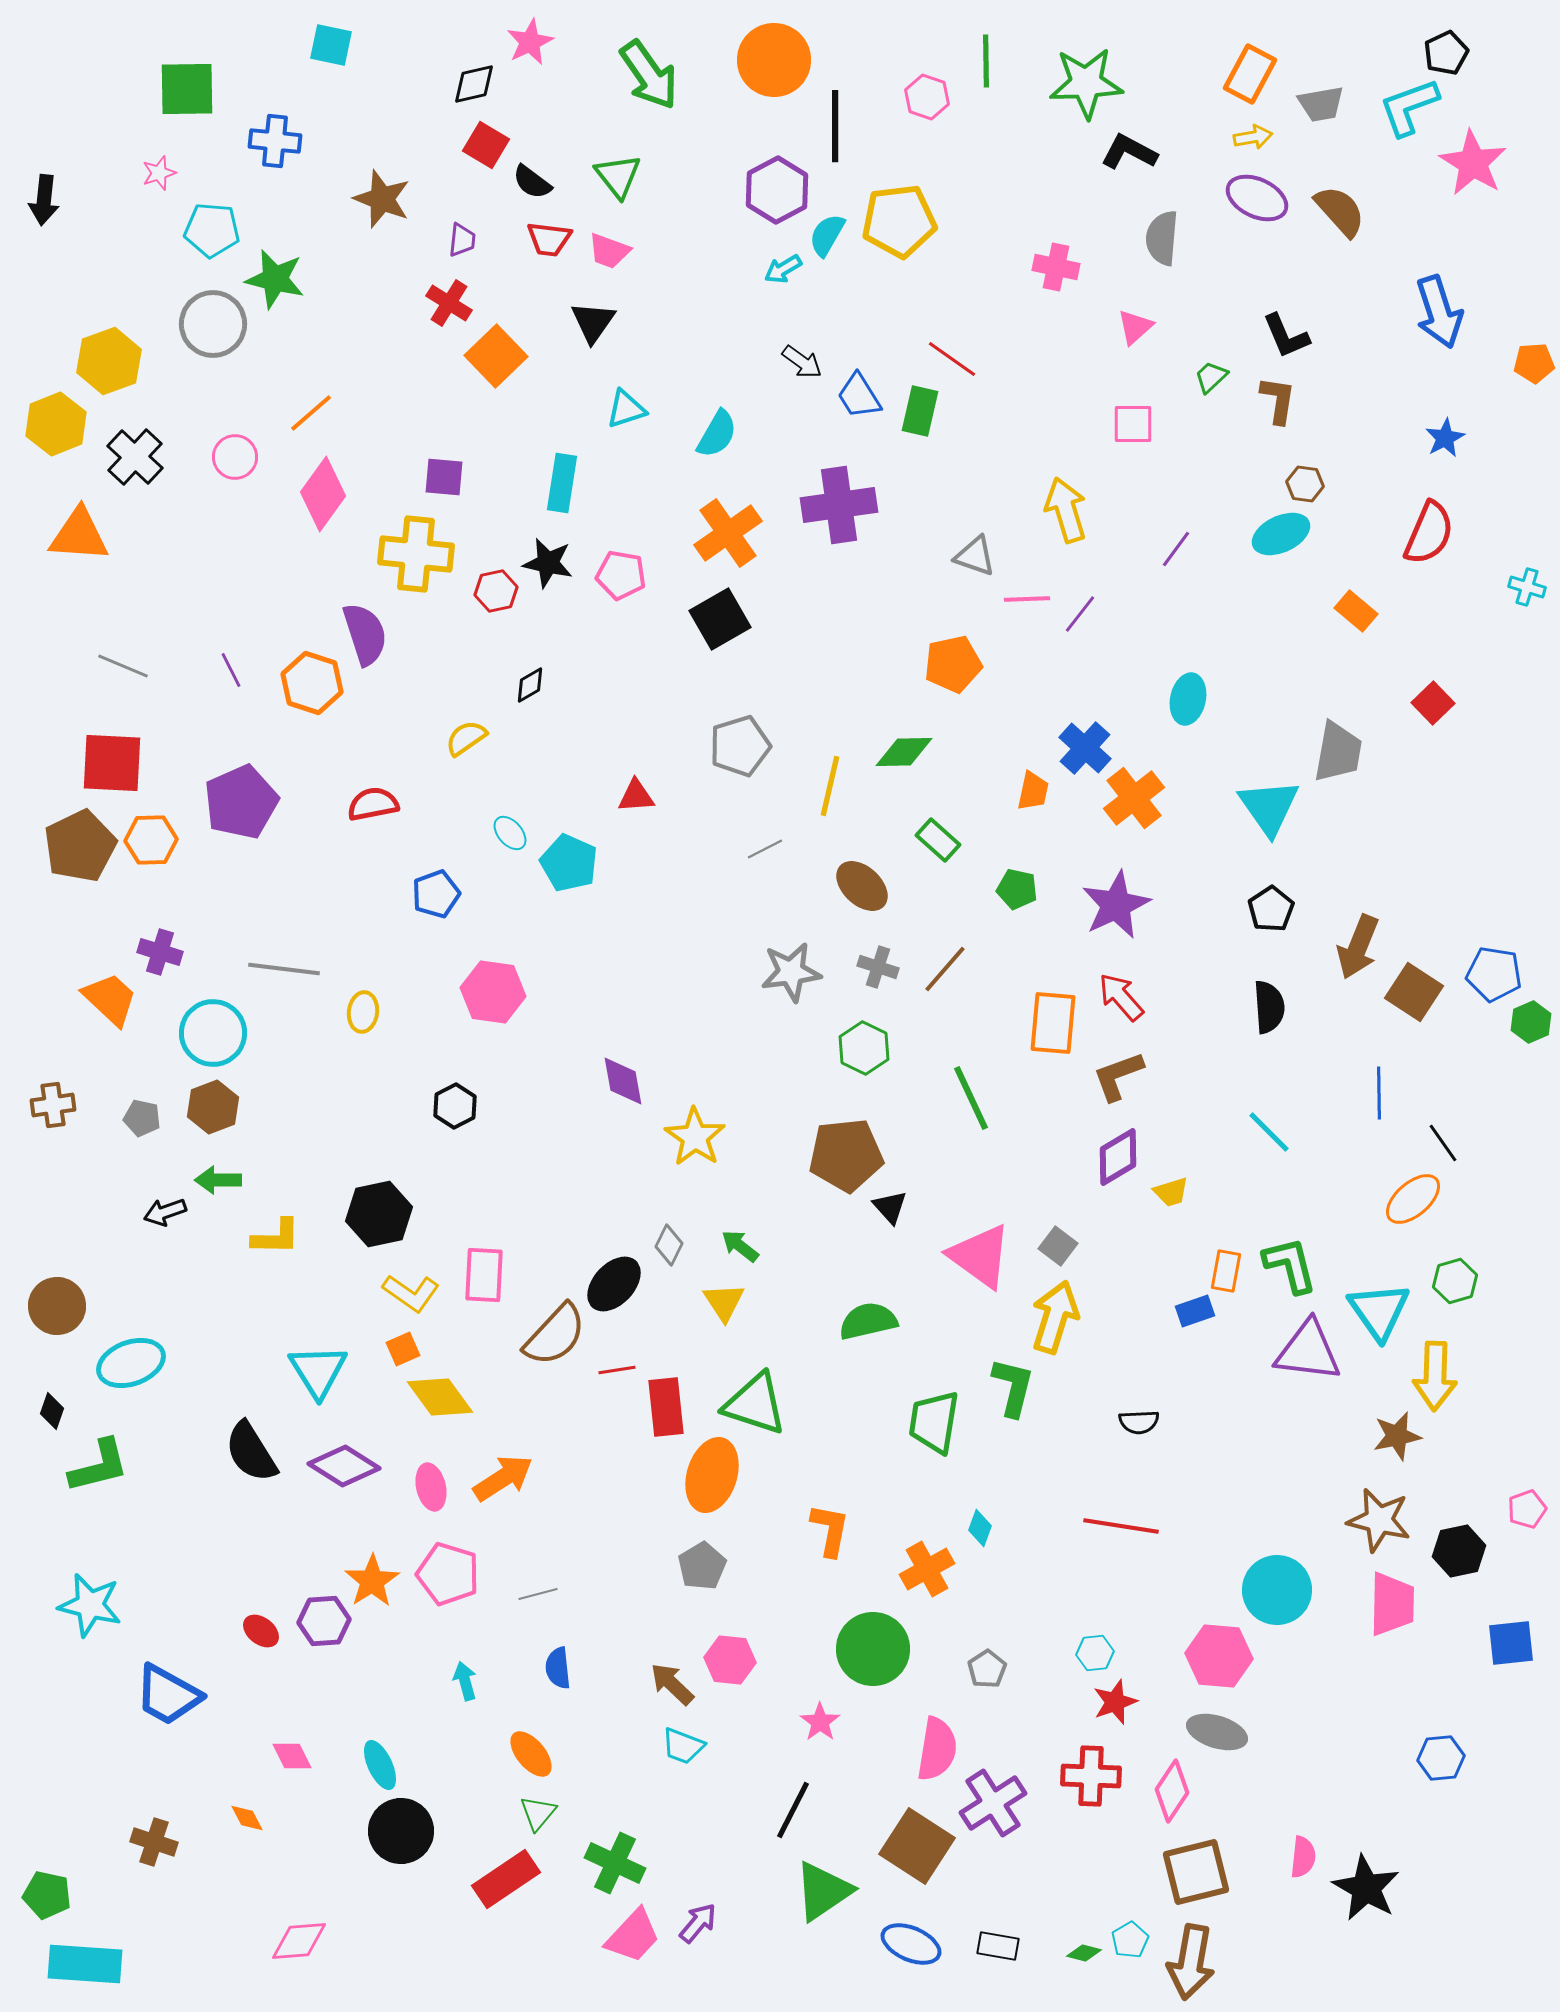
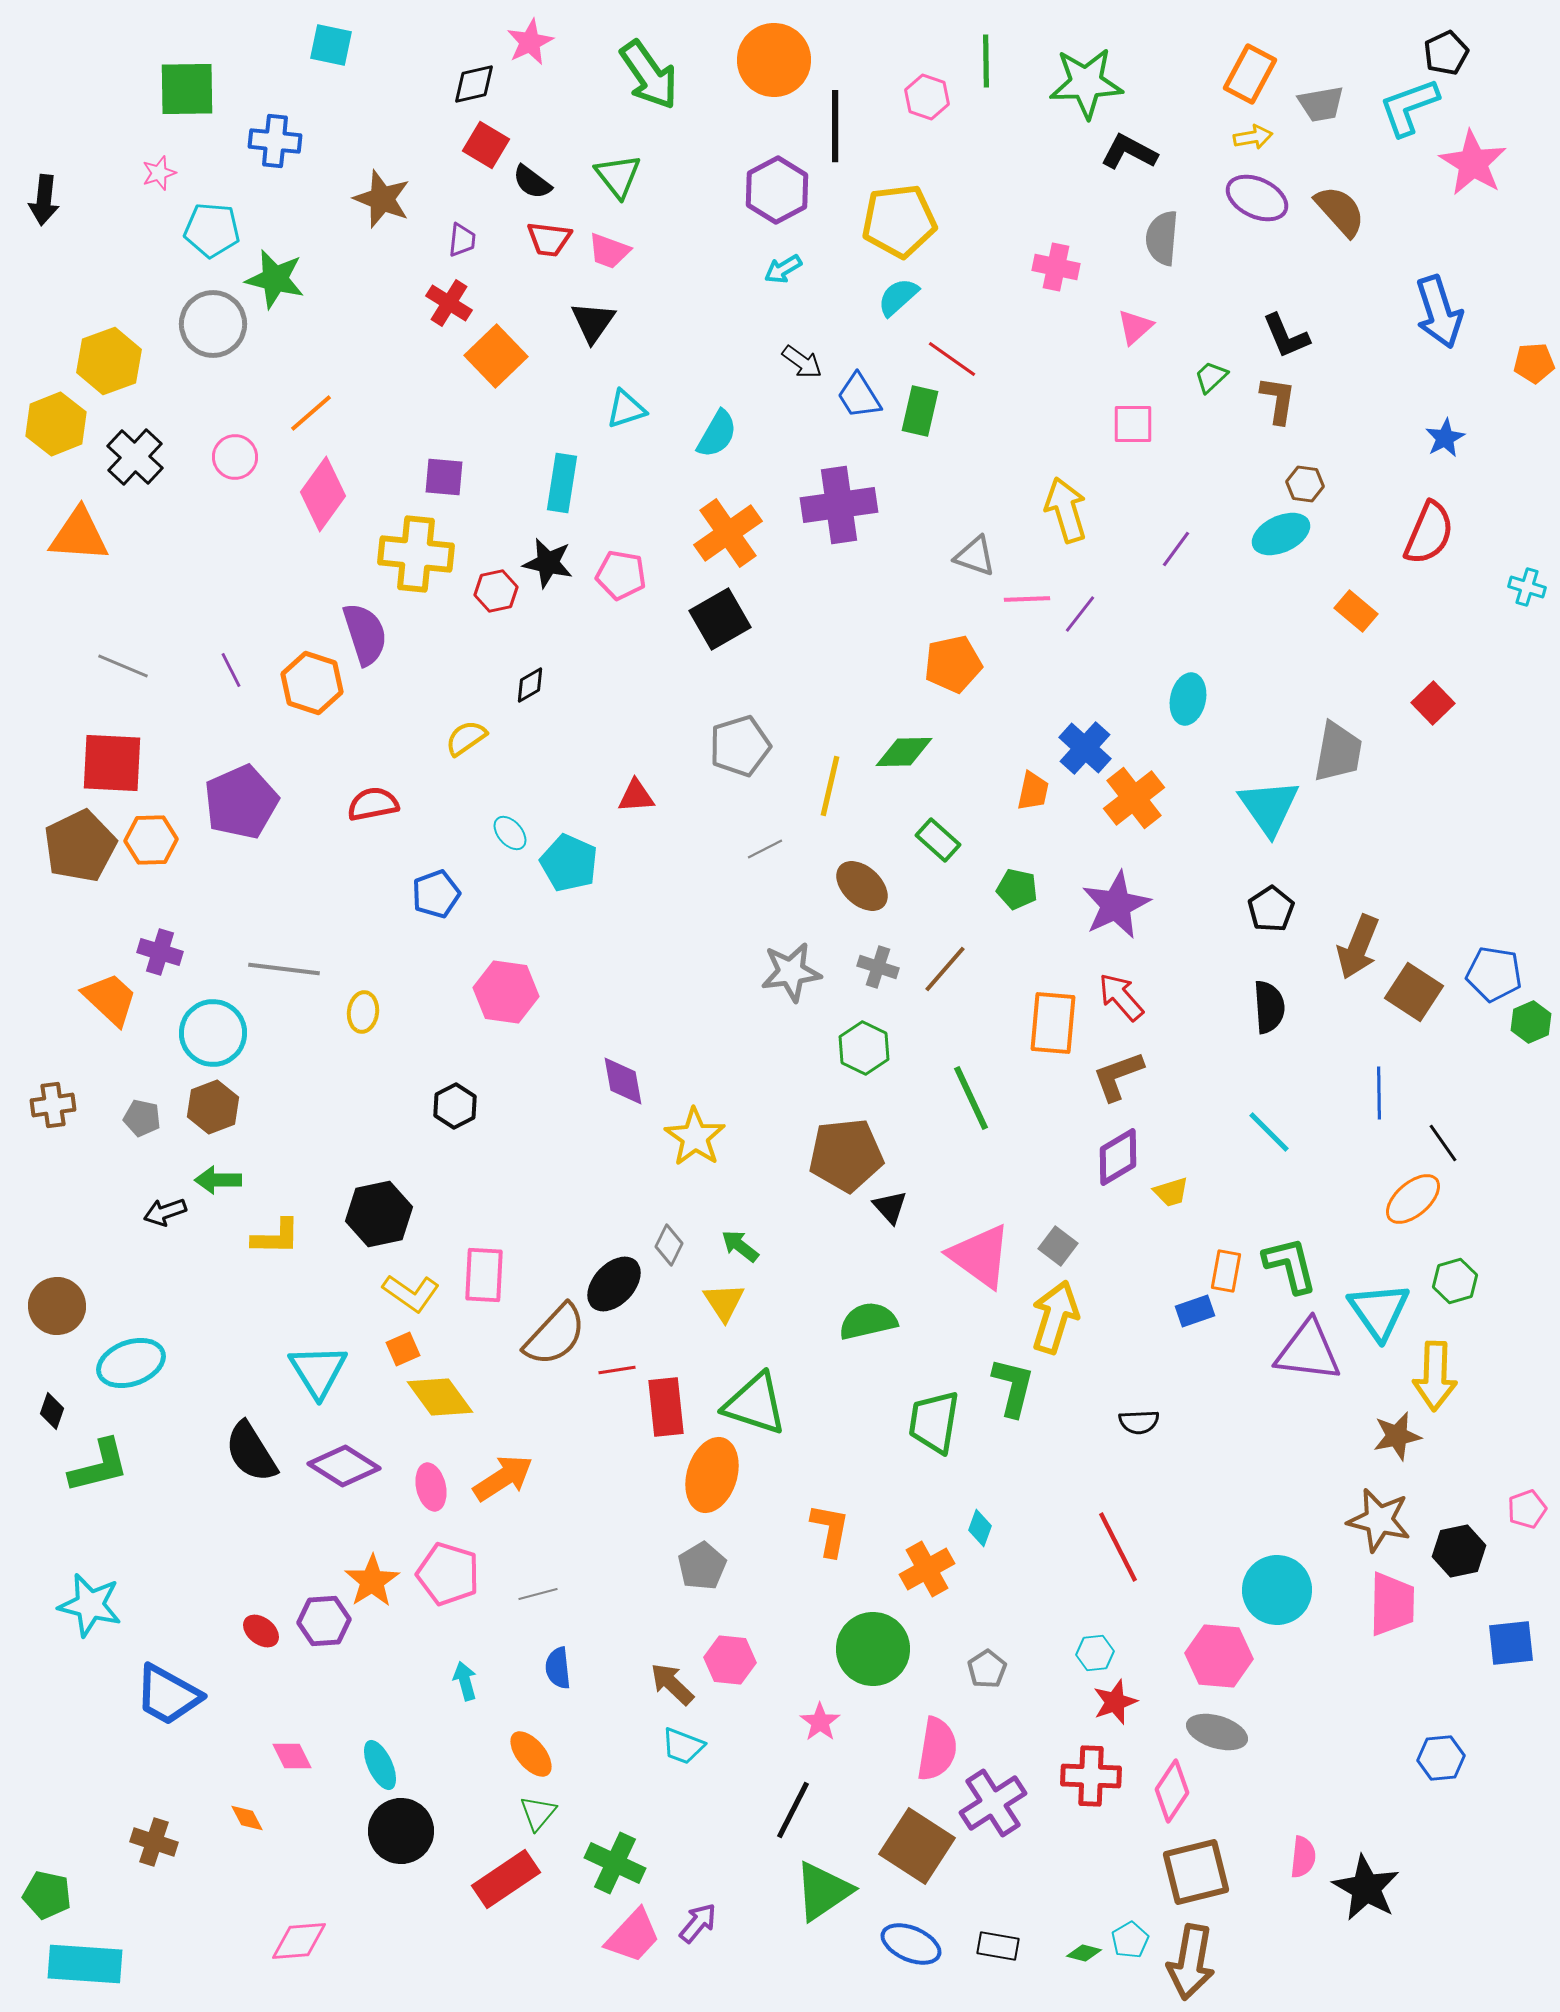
cyan semicircle at (827, 235): moved 71 px right, 62 px down; rotated 18 degrees clockwise
pink hexagon at (493, 992): moved 13 px right
red line at (1121, 1526): moved 3 px left, 21 px down; rotated 54 degrees clockwise
